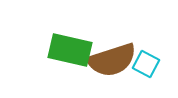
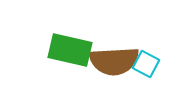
brown semicircle: moved 2 px right, 1 px down; rotated 15 degrees clockwise
